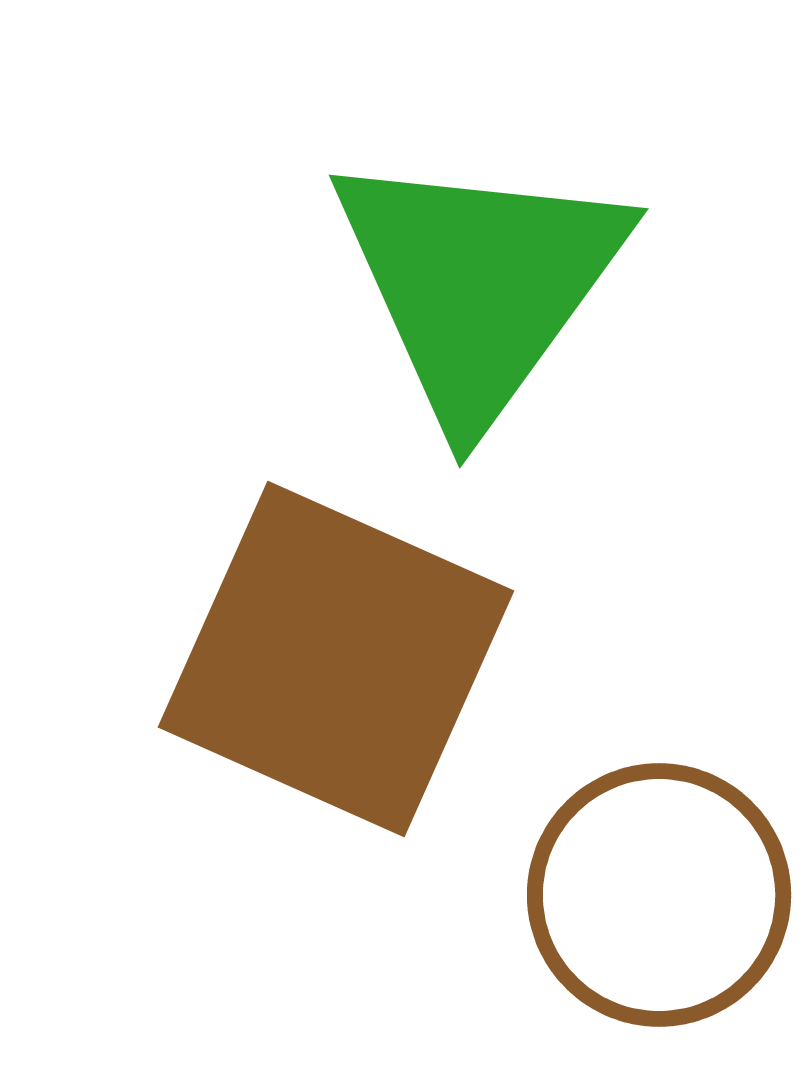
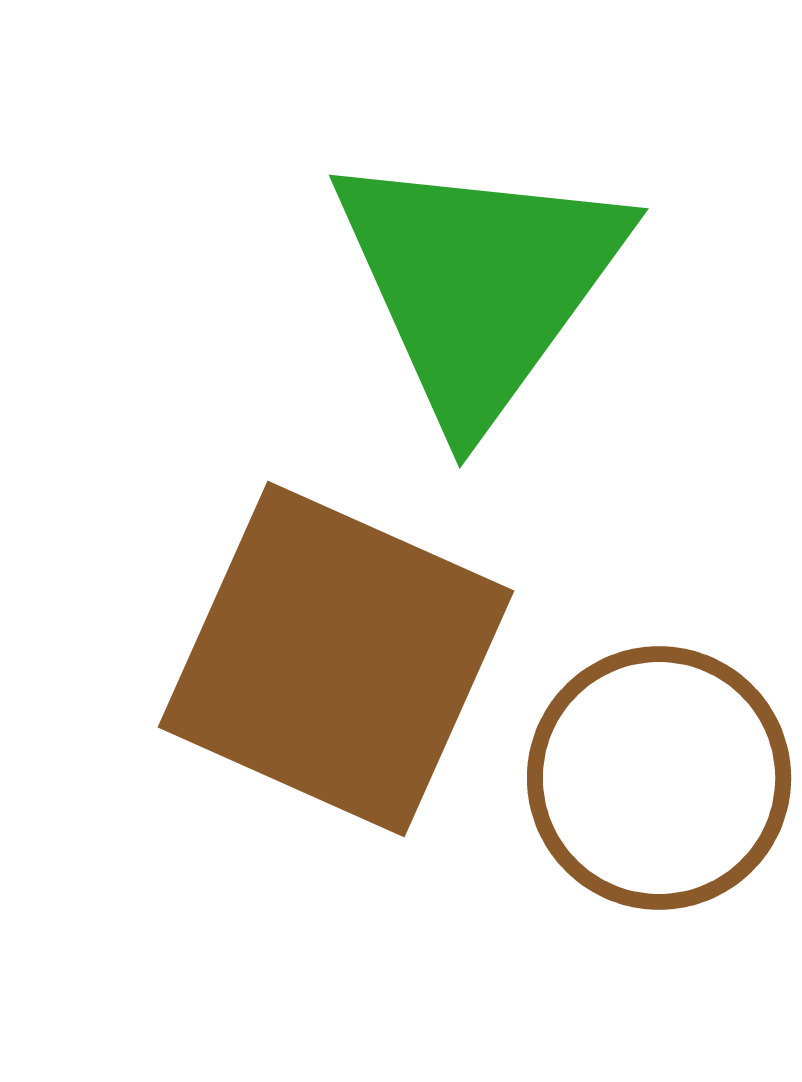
brown circle: moved 117 px up
